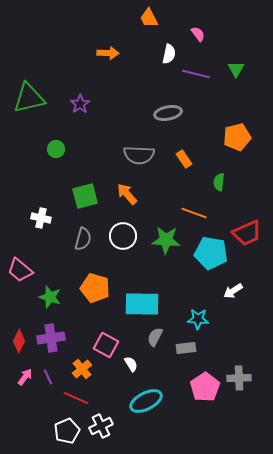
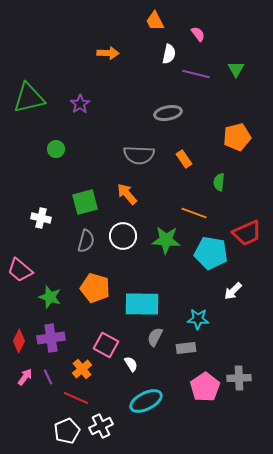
orange trapezoid at (149, 18): moved 6 px right, 3 px down
green square at (85, 196): moved 6 px down
gray semicircle at (83, 239): moved 3 px right, 2 px down
white arrow at (233, 291): rotated 12 degrees counterclockwise
